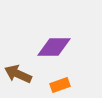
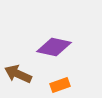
purple diamond: rotated 12 degrees clockwise
